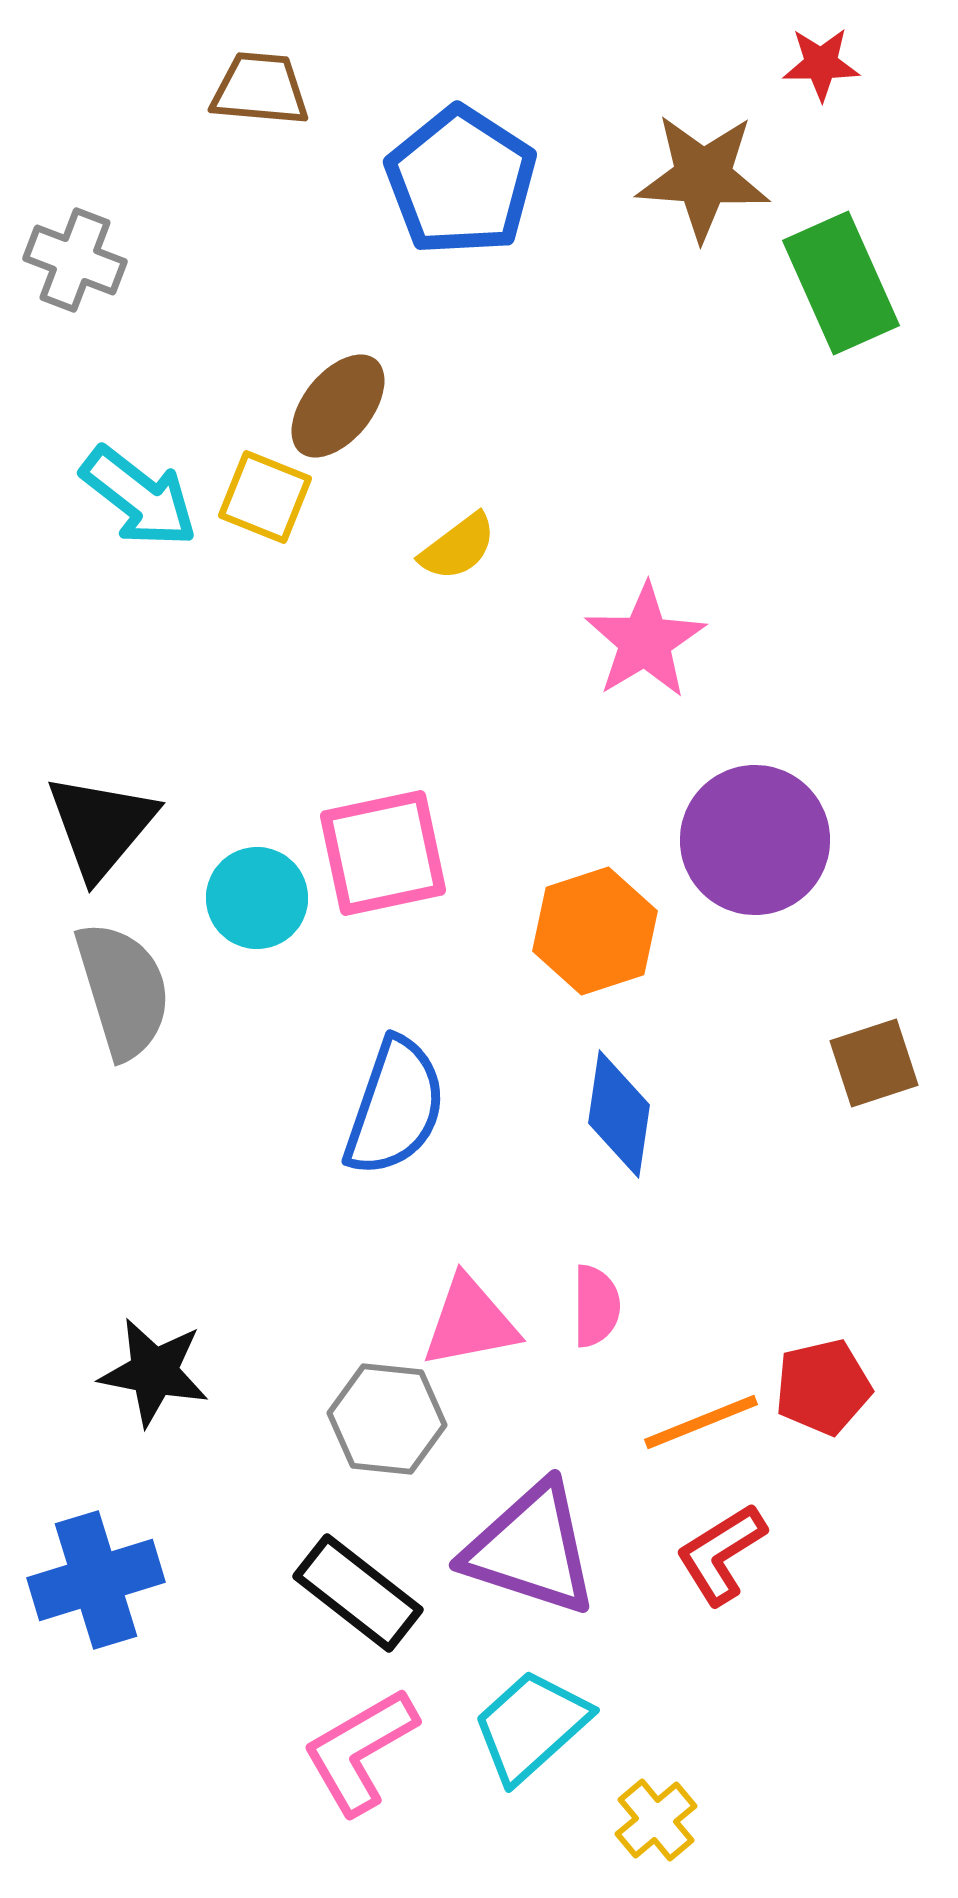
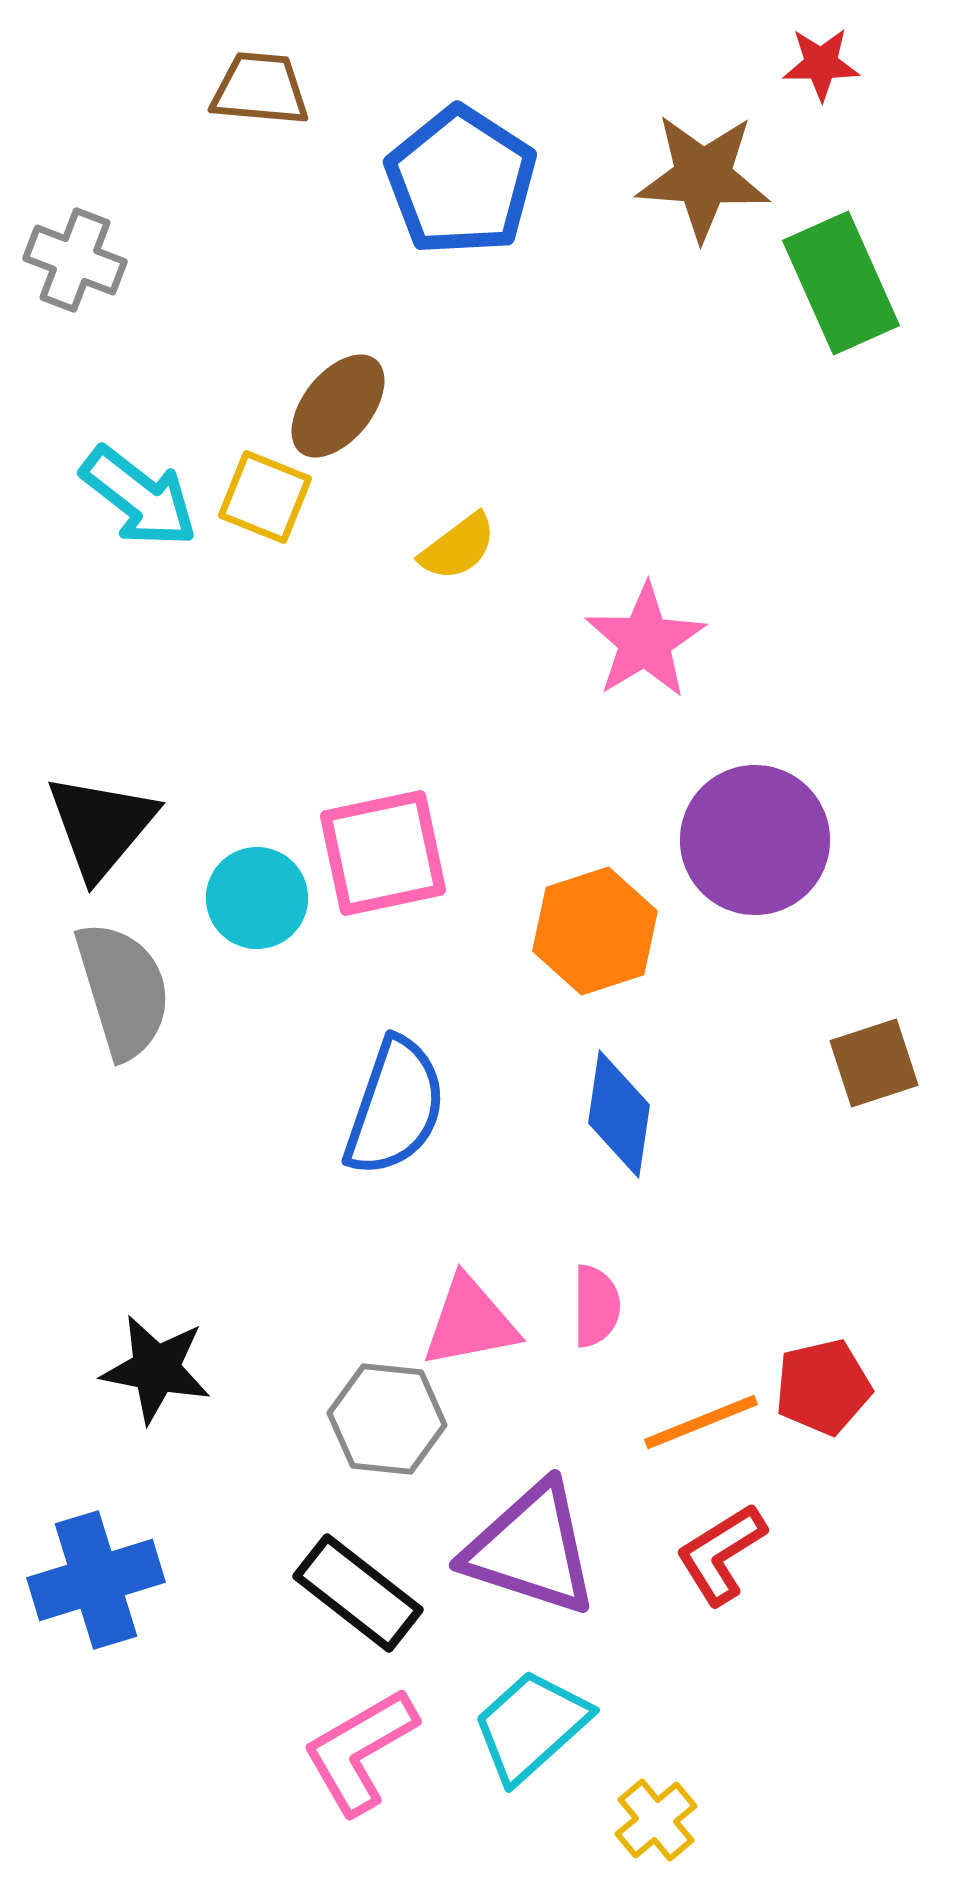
black star: moved 2 px right, 3 px up
